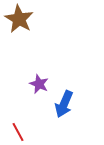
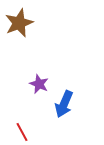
brown star: moved 4 px down; rotated 20 degrees clockwise
red line: moved 4 px right
